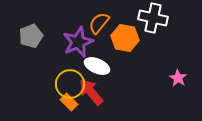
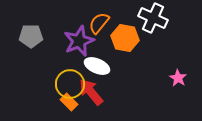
white cross: rotated 12 degrees clockwise
gray pentagon: rotated 20 degrees clockwise
purple star: moved 1 px right, 1 px up
